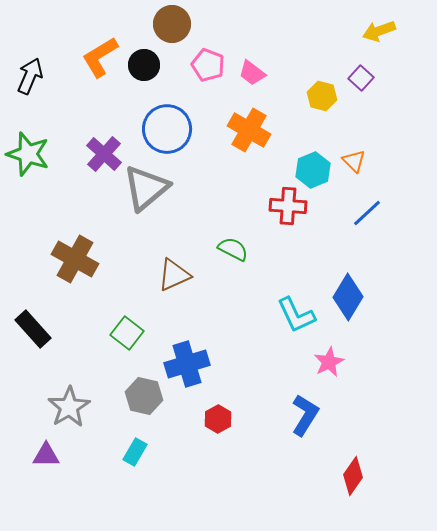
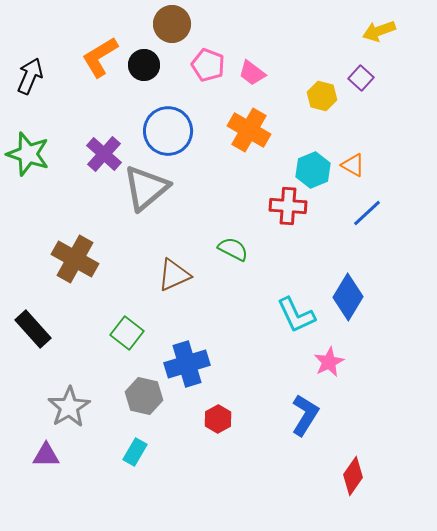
blue circle: moved 1 px right, 2 px down
orange triangle: moved 1 px left, 4 px down; rotated 15 degrees counterclockwise
